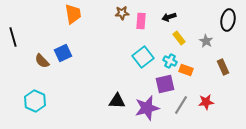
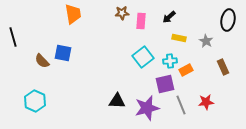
black arrow: rotated 24 degrees counterclockwise
yellow rectangle: rotated 40 degrees counterclockwise
blue square: rotated 36 degrees clockwise
cyan cross: rotated 32 degrees counterclockwise
orange rectangle: rotated 48 degrees counterclockwise
gray line: rotated 54 degrees counterclockwise
